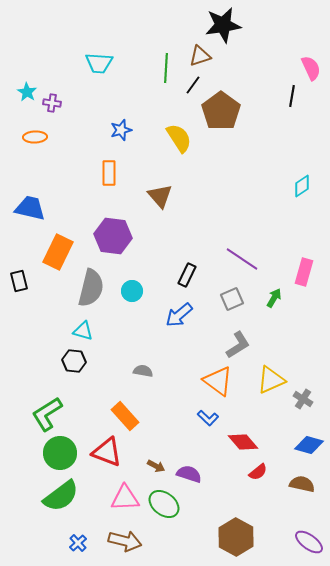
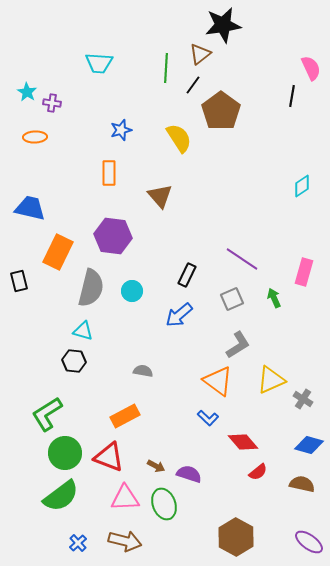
brown triangle at (200, 56): moved 2 px up; rotated 20 degrees counterclockwise
green arrow at (274, 298): rotated 54 degrees counterclockwise
orange rectangle at (125, 416): rotated 76 degrees counterclockwise
red triangle at (107, 452): moved 2 px right, 5 px down
green circle at (60, 453): moved 5 px right
green ellipse at (164, 504): rotated 32 degrees clockwise
